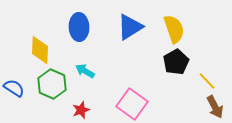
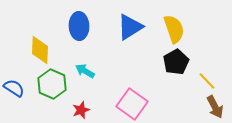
blue ellipse: moved 1 px up
